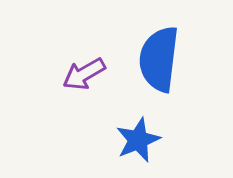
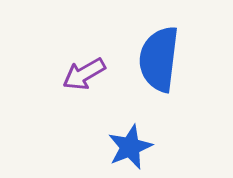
blue star: moved 8 px left, 7 px down
